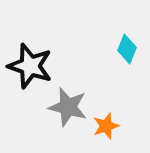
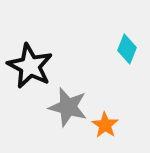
black star: rotated 9 degrees clockwise
orange star: moved 1 px left, 1 px up; rotated 20 degrees counterclockwise
